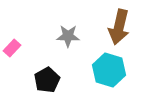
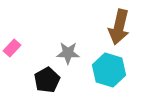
gray star: moved 17 px down
